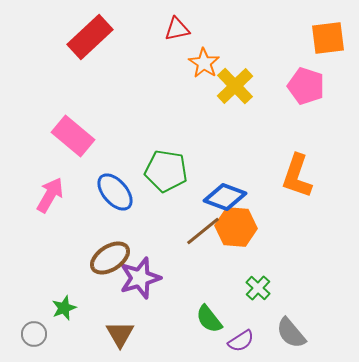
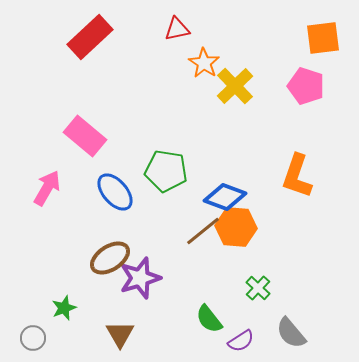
orange square: moved 5 px left
pink rectangle: moved 12 px right
pink arrow: moved 3 px left, 7 px up
gray circle: moved 1 px left, 4 px down
